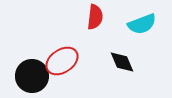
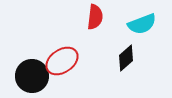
black diamond: moved 4 px right, 4 px up; rotated 72 degrees clockwise
